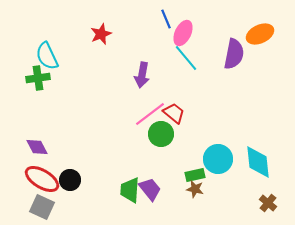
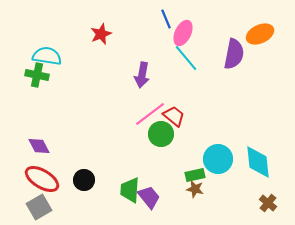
cyan semicircle: rotated 124 degrees clockwise
green cross: moved 1 px left, 3 px up; rotated 20 degrees clockwise
red trapezoid: moved 3 px down
purple diamond: moved 2 px right, 1 px up
black circle: moved 14 px right
purple trapezoid: moved 1 px left, 8 px down
gray square: moved 3 px left; rotated 35 degrees clockwise
